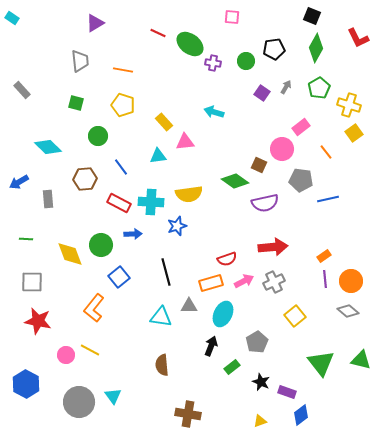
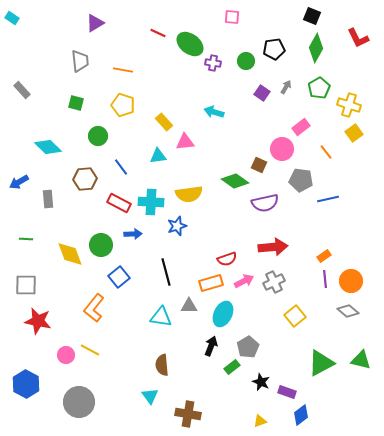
gray square at (32, 282): moved 6 px left, 3 px down
gray pentagon at (257, 342): moved 9 px left, 5 px down
green triangle at (321, 363): rotated 40 degrees clockwise
cyan triangle at (113, 396): moved 37 px right
